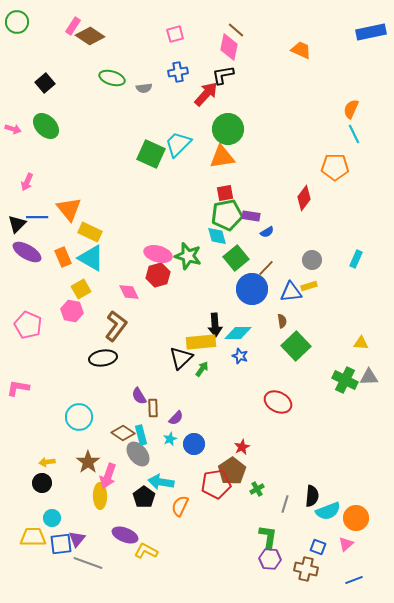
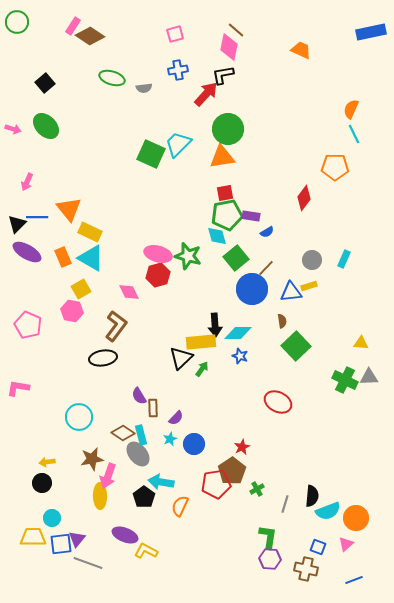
blue cross at (178, 72): moved 2 px up
cyan rectangle at (356, 259): moved 12 px left
brown star at (88, 462): moved 4 px right, 3 px up; rotated 25 degrees clockwise
